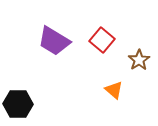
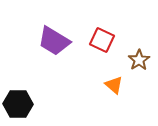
red square: rotated 15 degrees counterclockwise
orange triangle: moved 5 px up
